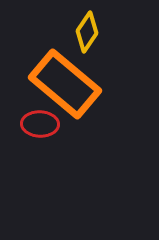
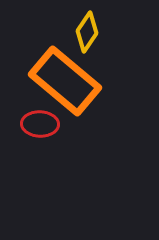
orange rectangle: moved 3 px up
